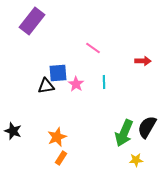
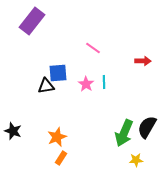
pink star: moved 10 px right
